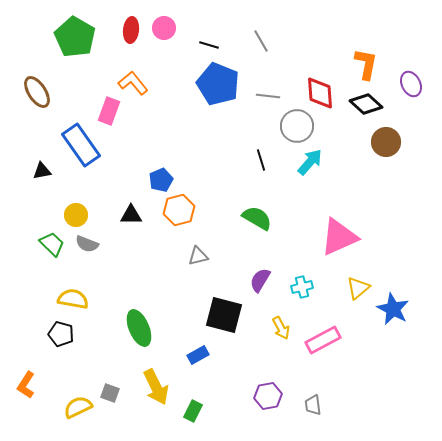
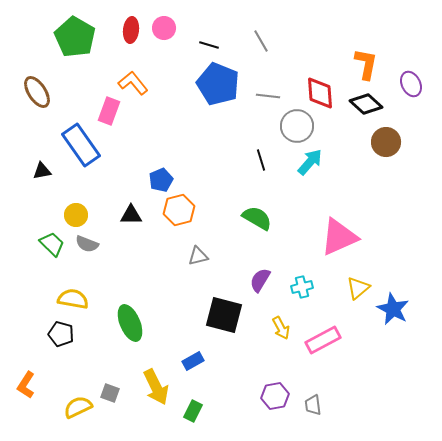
green ellipse at (139, 328): moved 9 px left, 5 px up
blue rectangle at (198, 355): moved 5 px left, 6 px down
purple hexagon at (268, 396): moved 7 px right
